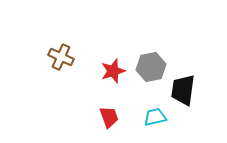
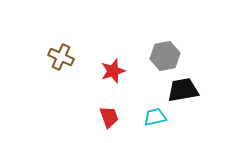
gray hexagon: moved 14 px right, 11 px up
black trapezoid: rotated 72 degrees clockwise
